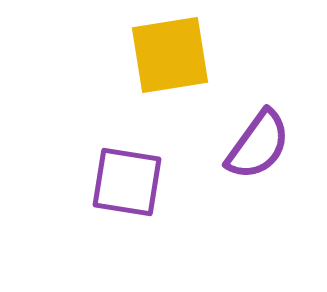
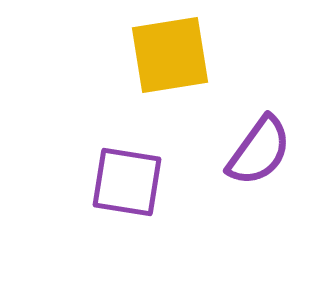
purple semicircle: moved 1 px right, 6 px down
